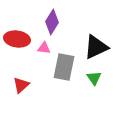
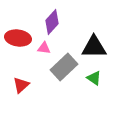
purple diamond: rotated 10 degrees clockwise
red ellipse: moved 1 px right, 1 px up
black triangle: moved 2 px left; rotated 24 degrees clockwise
gray rectangle: rotated 36 degrees clockwise
green triangle: rotated 21 degrees counterclockwise
